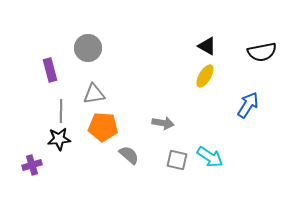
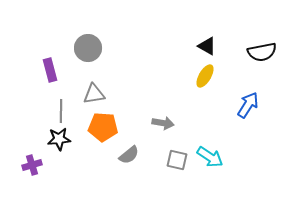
gray semicircle: rotated 100 degrees clockwise
